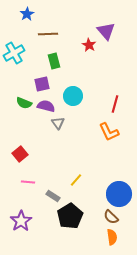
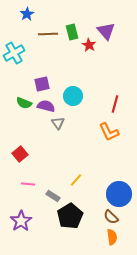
green rectangle: moved 18 px right, 29 px up
pink line: moved 2 px down
